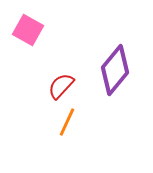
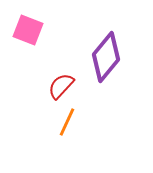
pink square: rotated 8 degrees counterclockwise
purple diamond: moved 9 px left, 13 px up
